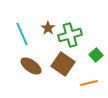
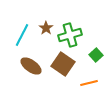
brown star: moved 2 px left
cyan line: moved 1 px down; rotated 50 degrees clockwise
